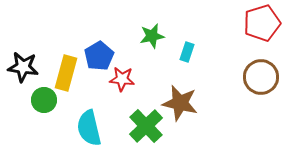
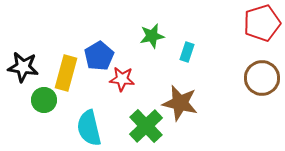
brown circle: moved 1 px right, 1 px down
